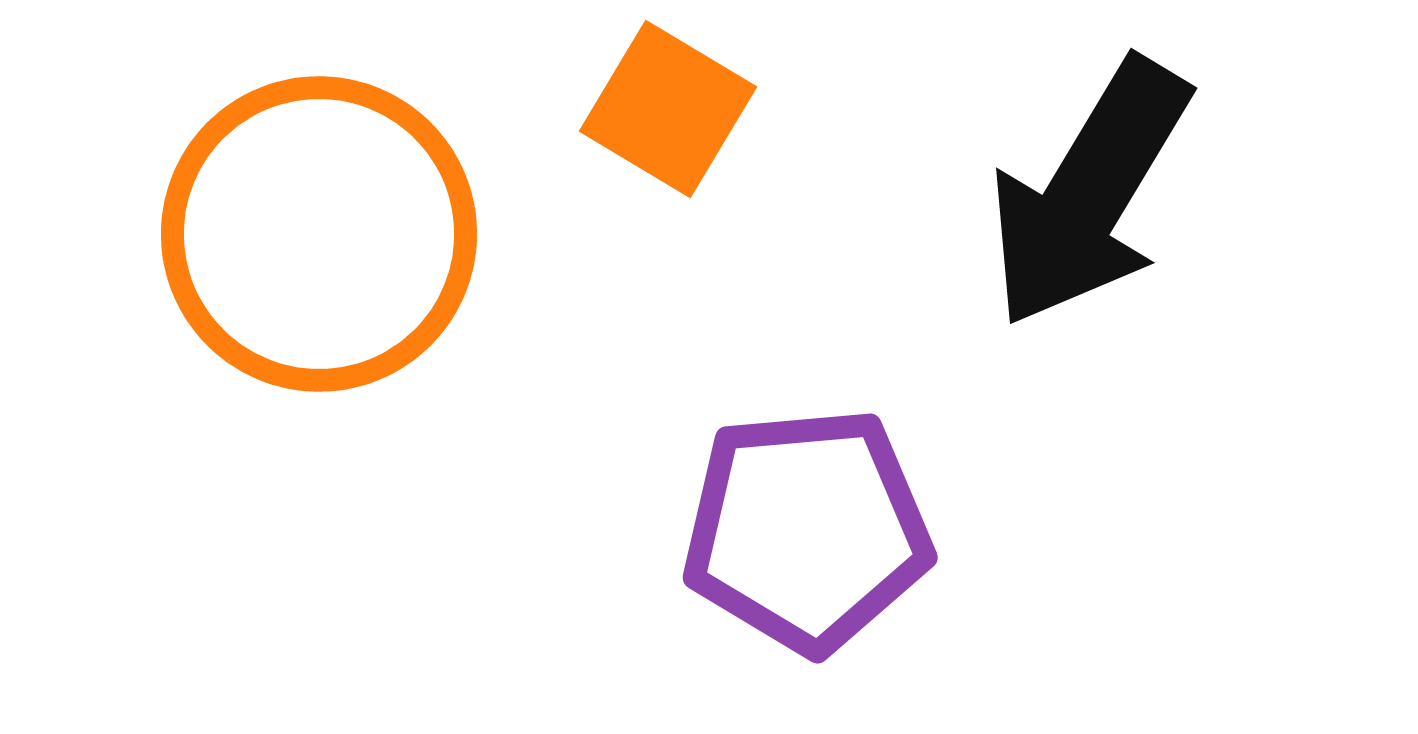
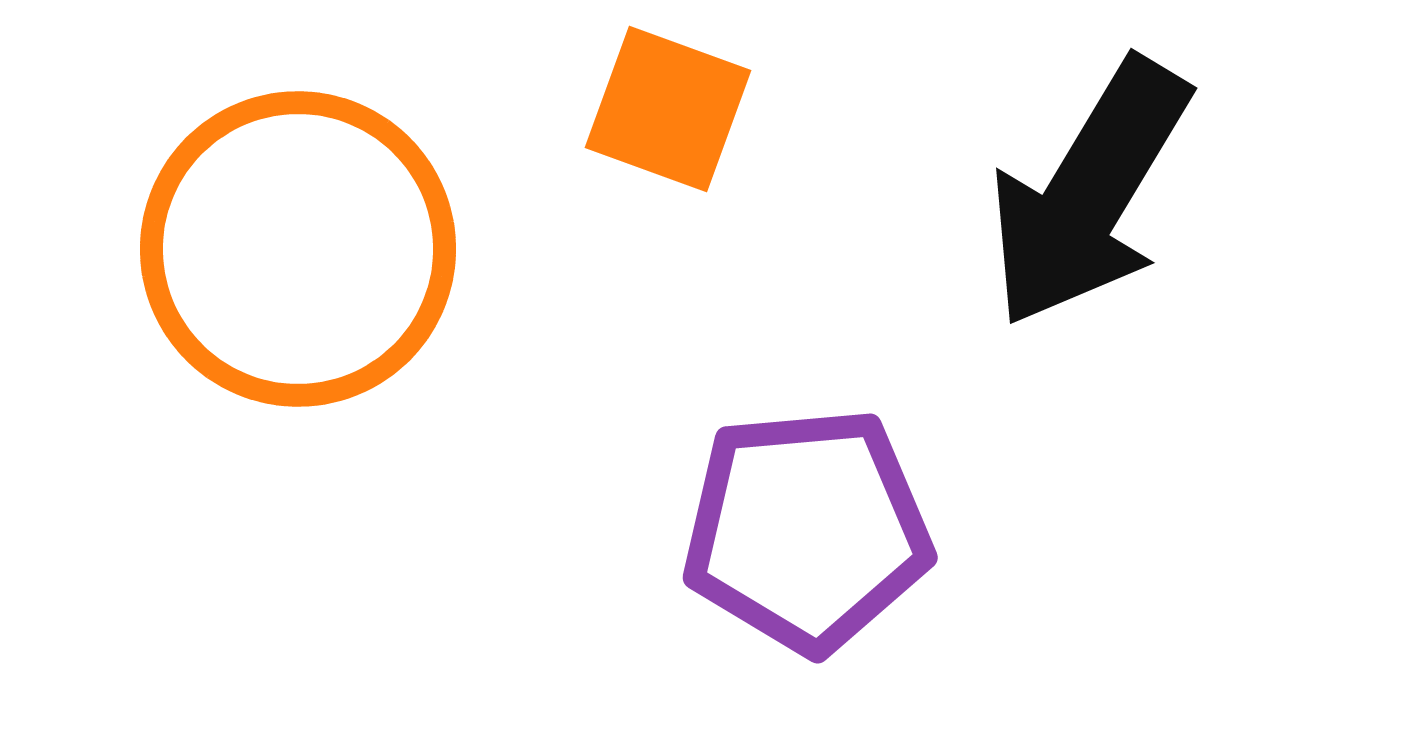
orange square: rotated 11 degrees counterclockwise
orange circle: moved 21 px left, 15 px down
